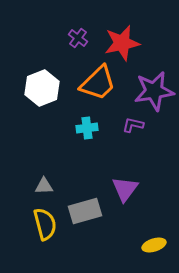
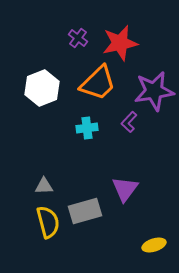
red star: moved 2 px left
purple L-shape: moved 4 px left, 3 px up; rotated 60 degrees counterclockwise
yellow semicircle: moved 3 px right, 2 px up
